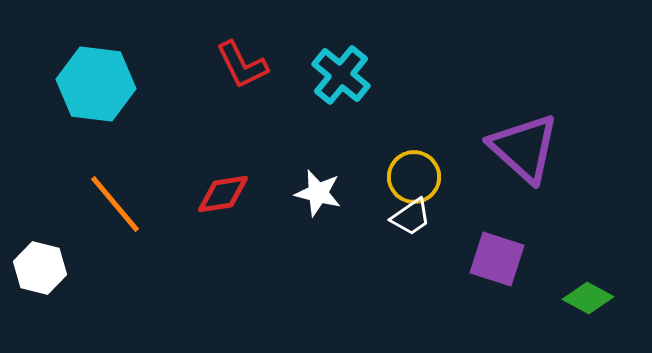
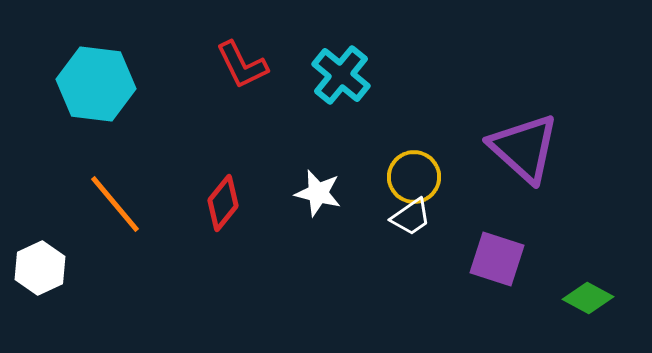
red diamond: moved 9 px down; rotated 42 degrees counterclockwise
white hexagon: rotated 21 degrees clockwise
